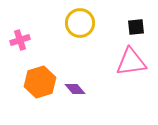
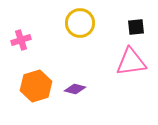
pink cross: moved 1 px right
orange hexagon: moved 4 px left, 4 px down
purple diamond: rotated 35 degrees counterclockwise
